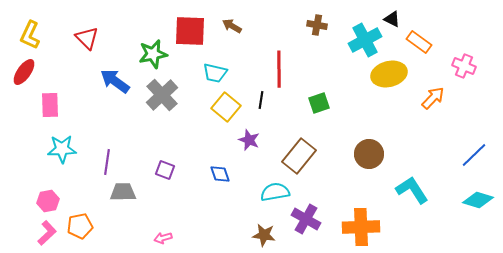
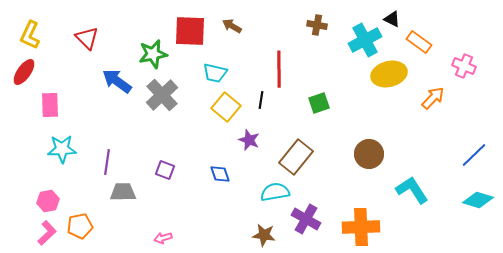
blue arrow: moved 2 px right
brown rectangle: moved 3 px left, 1 px down
